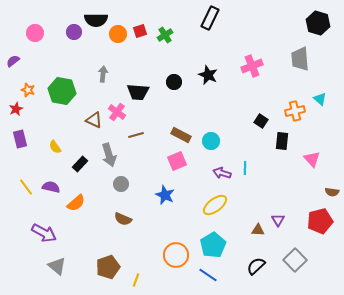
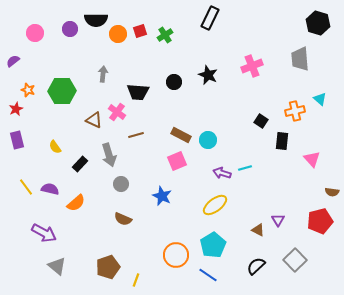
purple circle at (74, 32): moved 4 px left, 3 px up
green hexagon at (62, 91): rotated 12 degrees counterclockwise
purple rectangle at (20, 139): moved 3 px left, 1 px down
cyan circle at (211, 141): moved 3 px left, 1 px up
cyan line at (245, 168): rotated 72 degrees clockwise
purple semicircle at (51, 187): moved 1 px left, 2 px down
blue star at (165, 195): moved 3 px left, 1 px down
brown triangle at (258, 230): rotated 24 degrees clockwise
